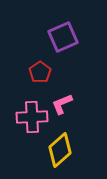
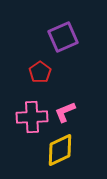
pink L-shape: moved 3 px right, 8 px down
yellow diamond: rotated 16 degrees clockwise
